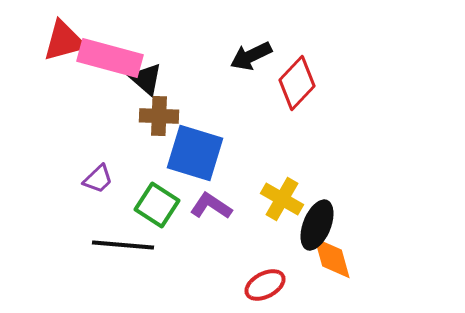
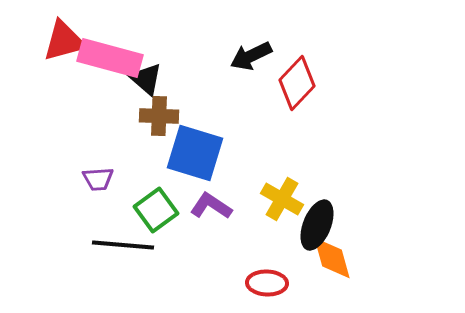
purple trapezoid: rotated 40 degrees clockwise
green square: moved 1 px left, 5 px down; rotated 21 degrees clockwise
red ellipse: moved 2 px right, 2 px up; rotated 30 degrees clockwise
